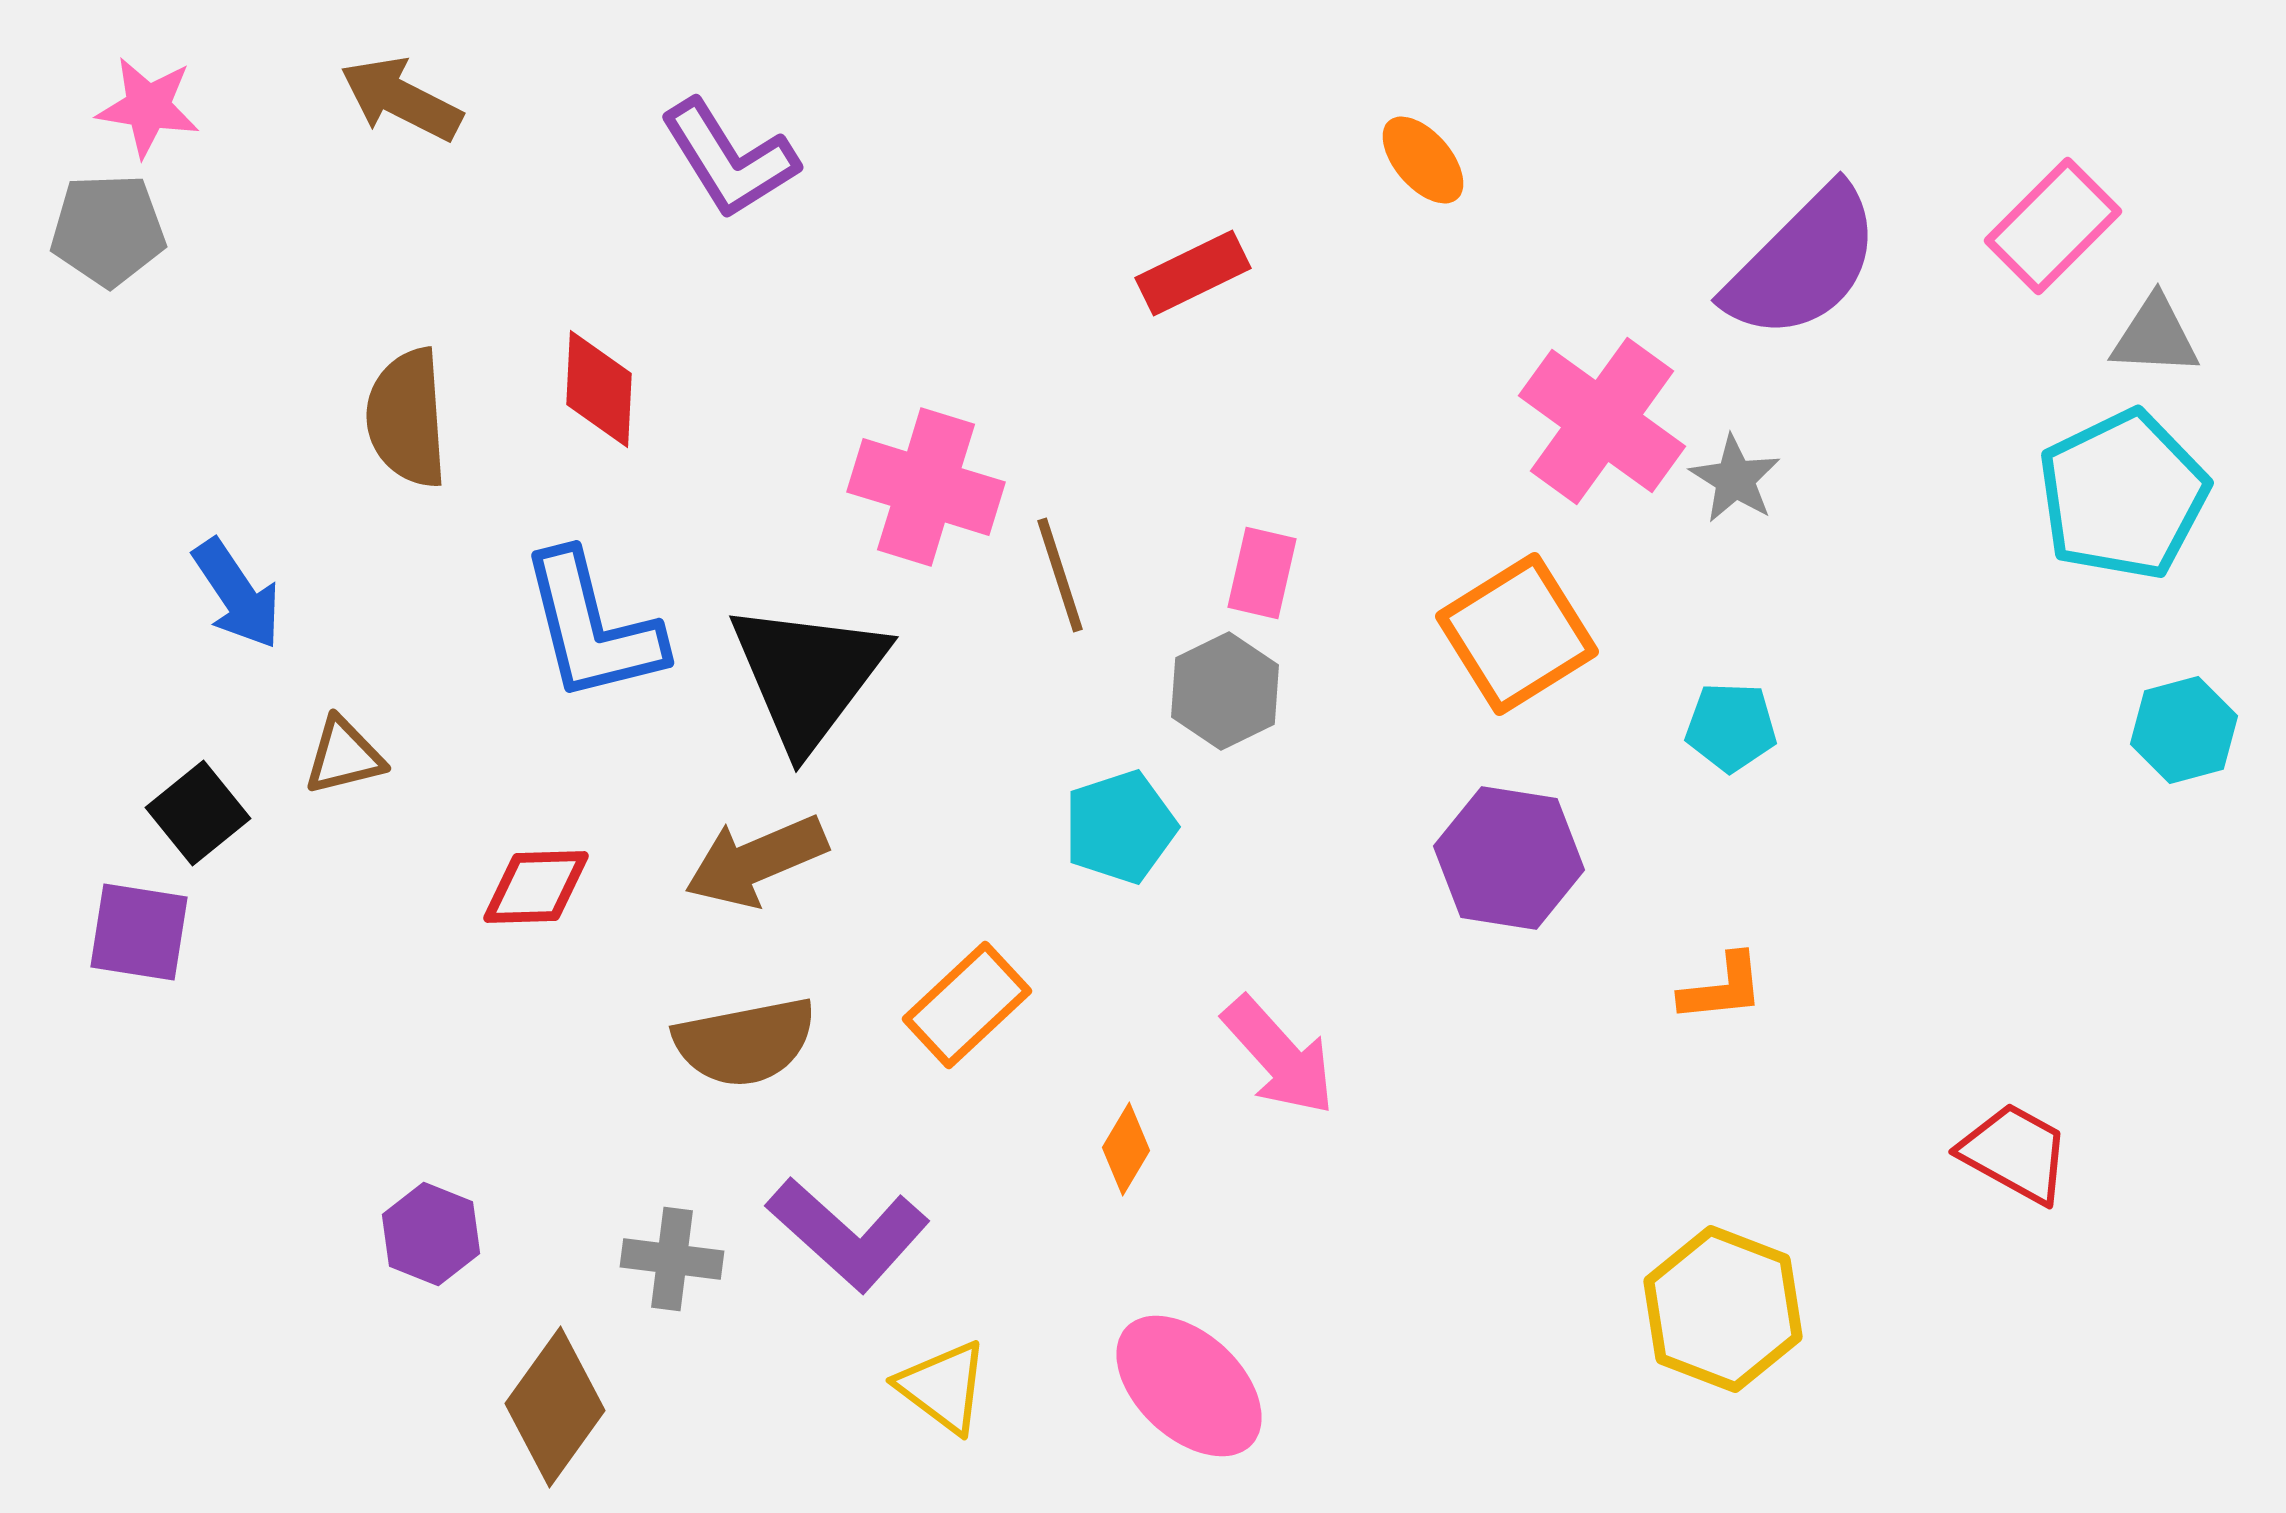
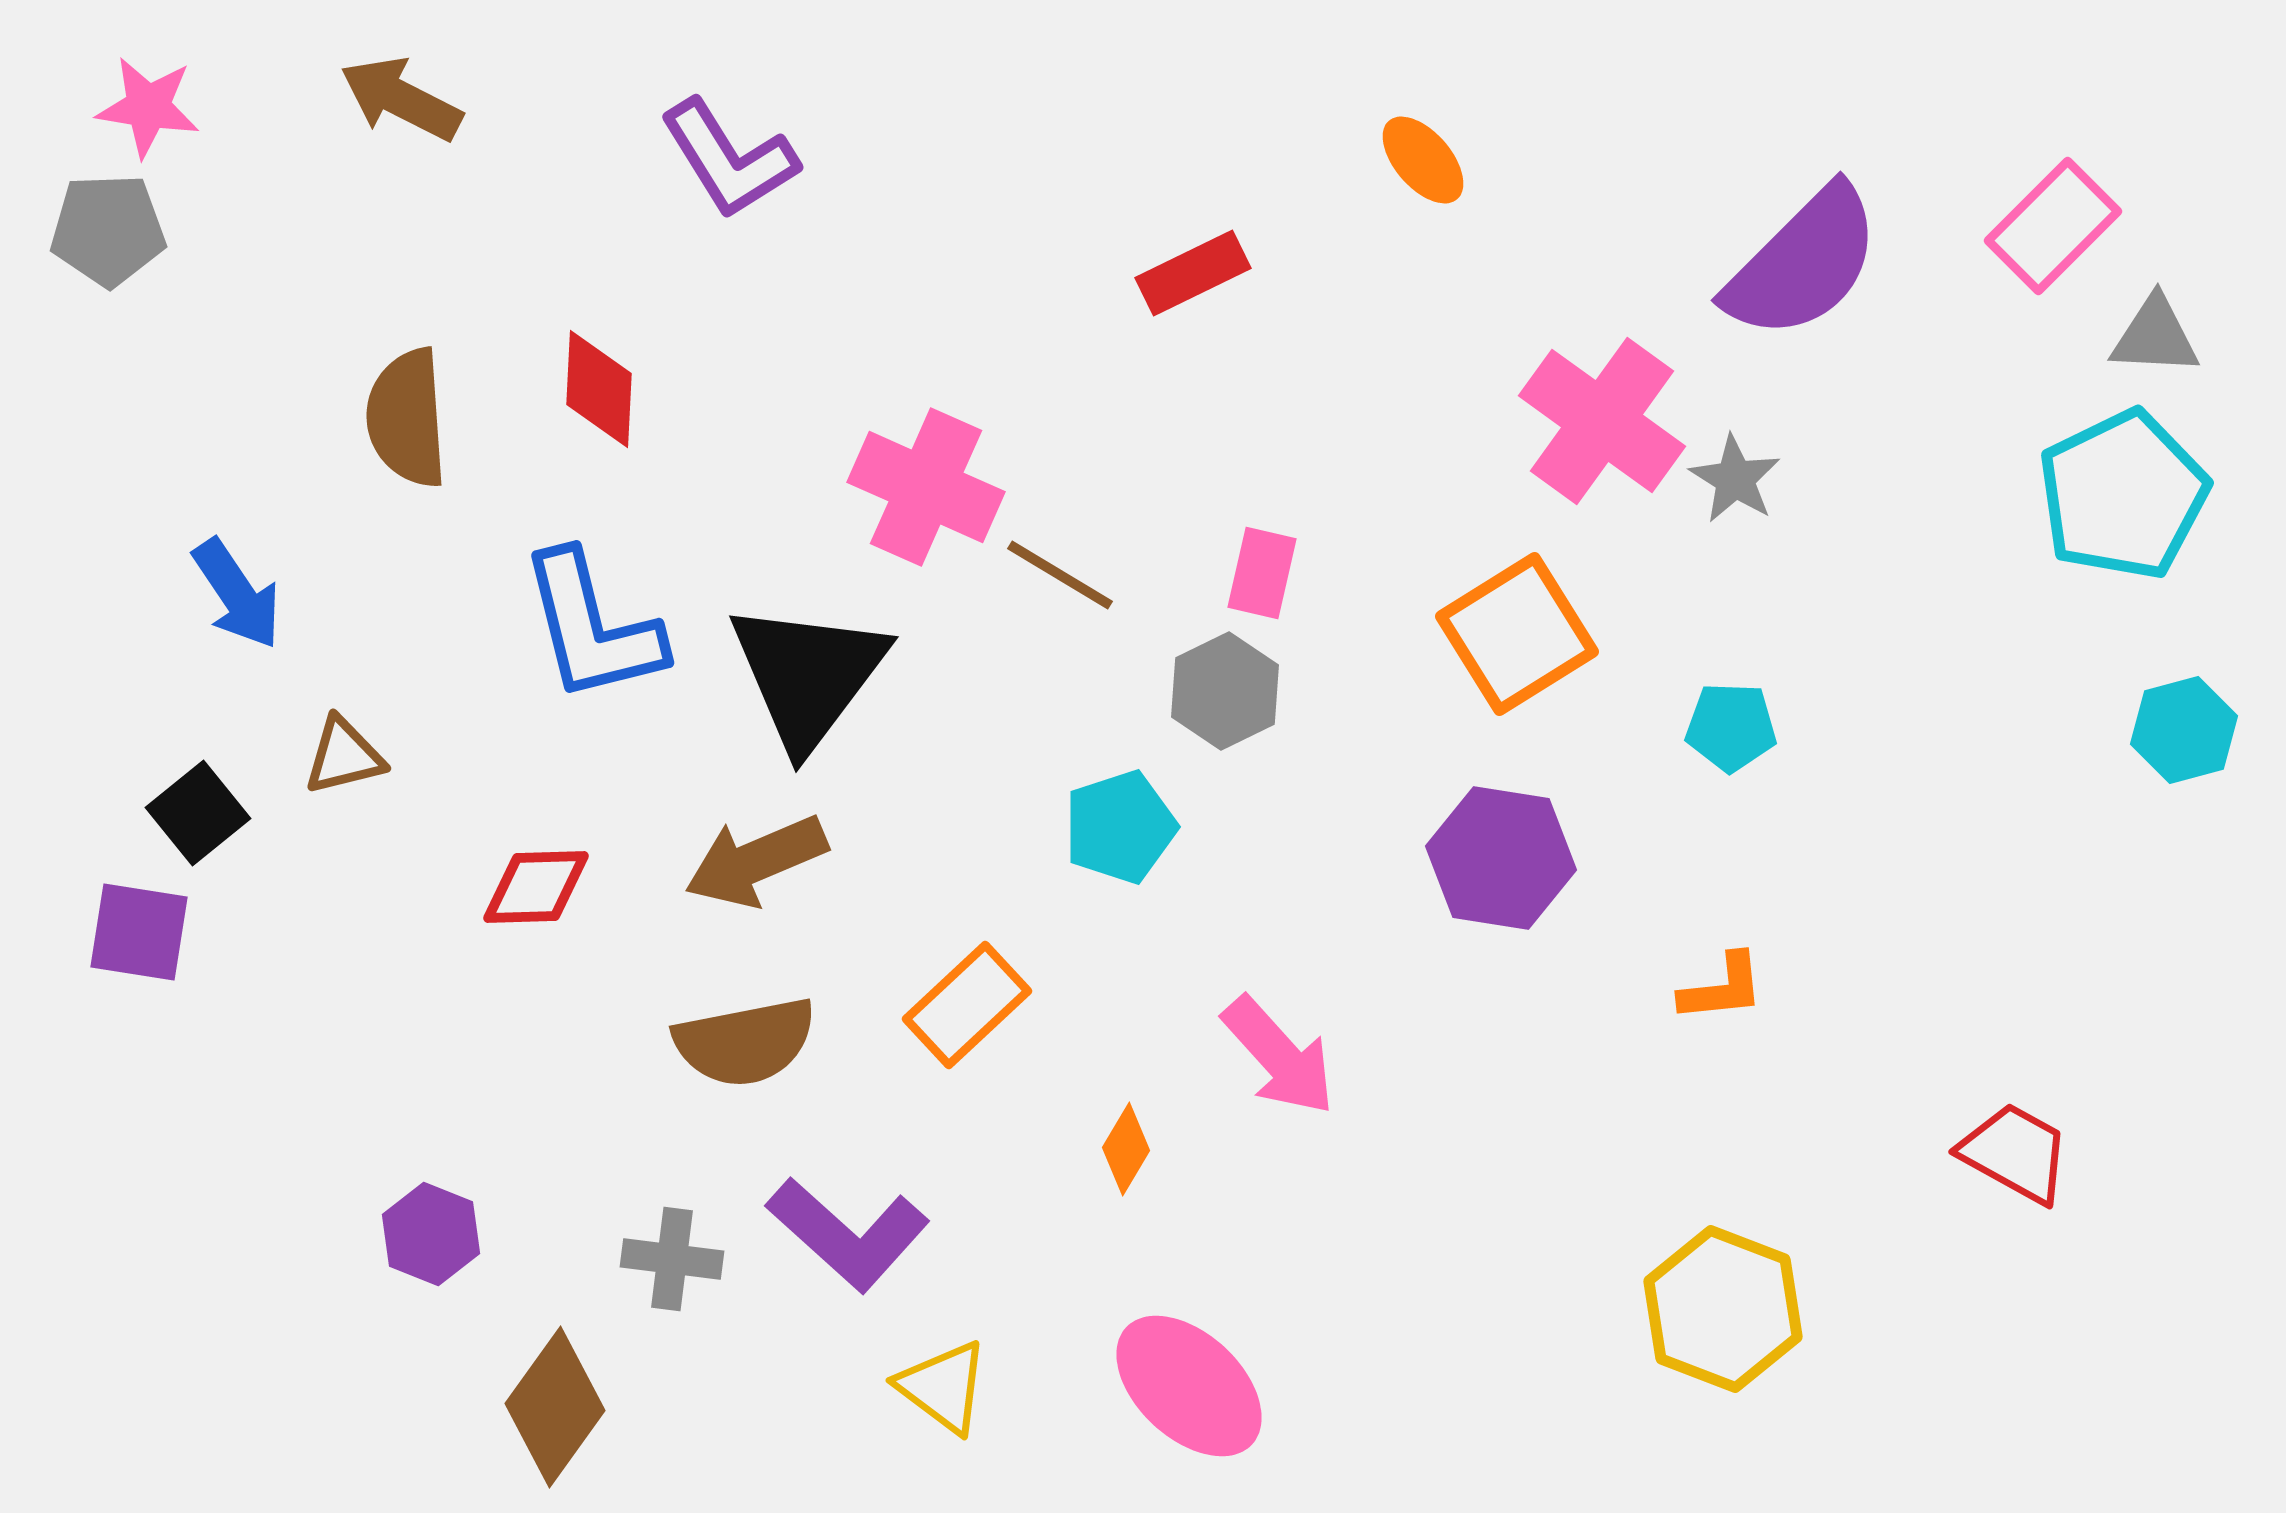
pink cross at (926, 487): rotated 7 degrees clockwise
brown line at (1060, 575): rotated 41 degrees counterclockwise
purple hexagon at (1509, 858): moved 8 px left
